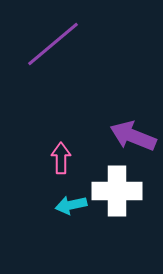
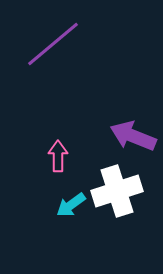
pink arrow: moved 3 px left, 2 px up
white cross: rotated 18 degrees counterclockwise
cyan arrow: rotated 24 degrees counterclockwise
